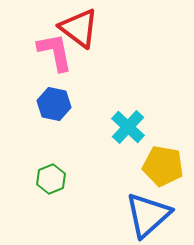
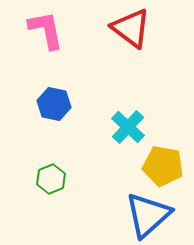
red triangle: moved 52 px right
pink L-shape: moved 9 px left, 22 px up
